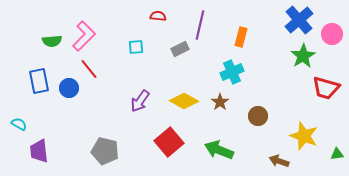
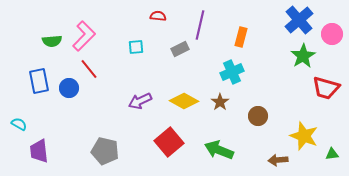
purple arrow: rotated 30 degrees clockwise
green triangle: moved 5 px left
brown arrow: moved 1 px left, 1 px up; rotated 24 degrees counterclockwise
